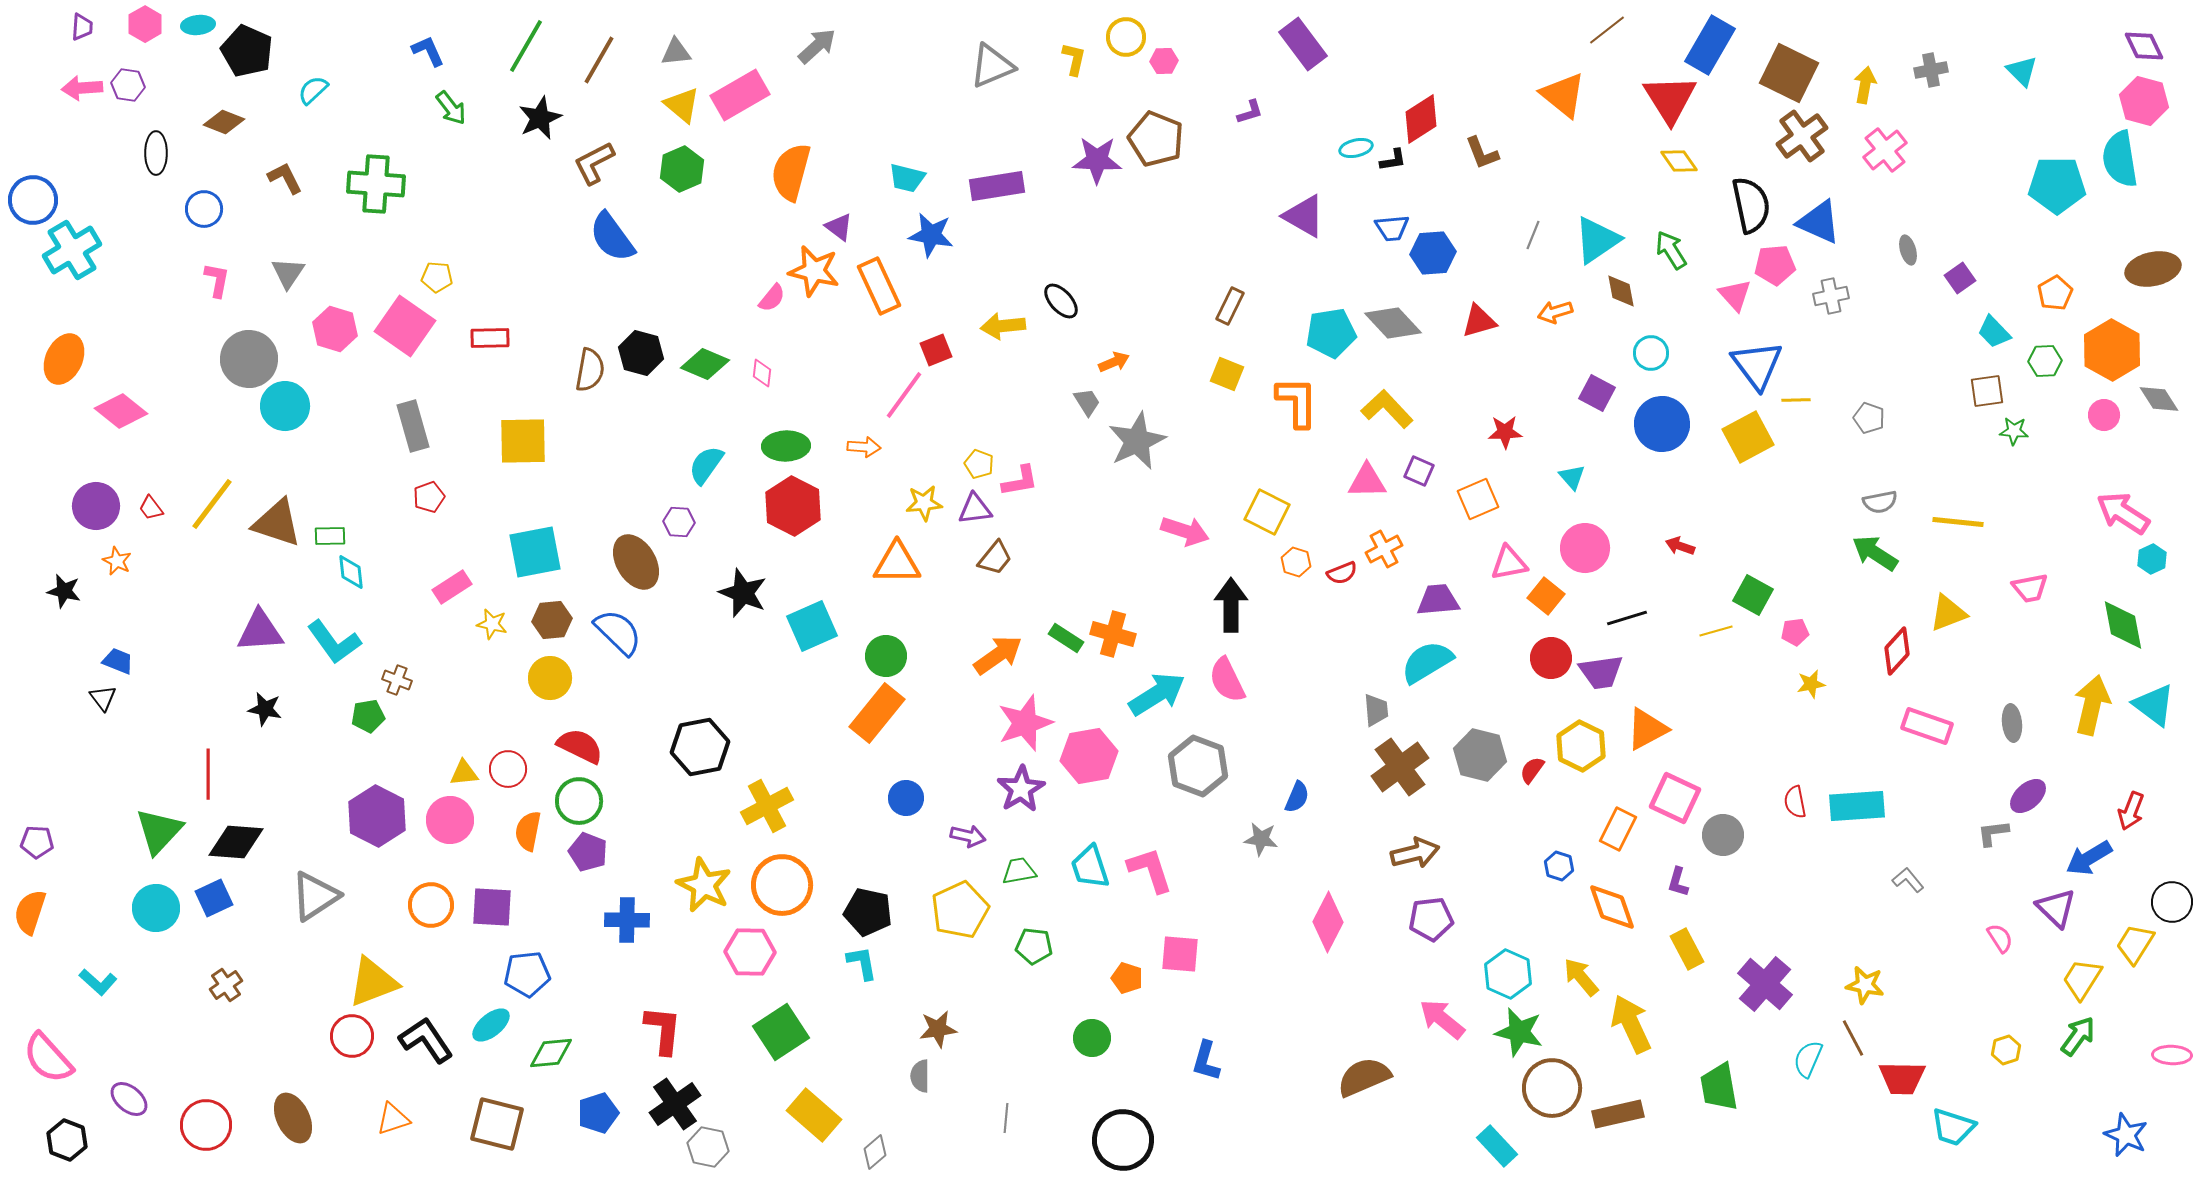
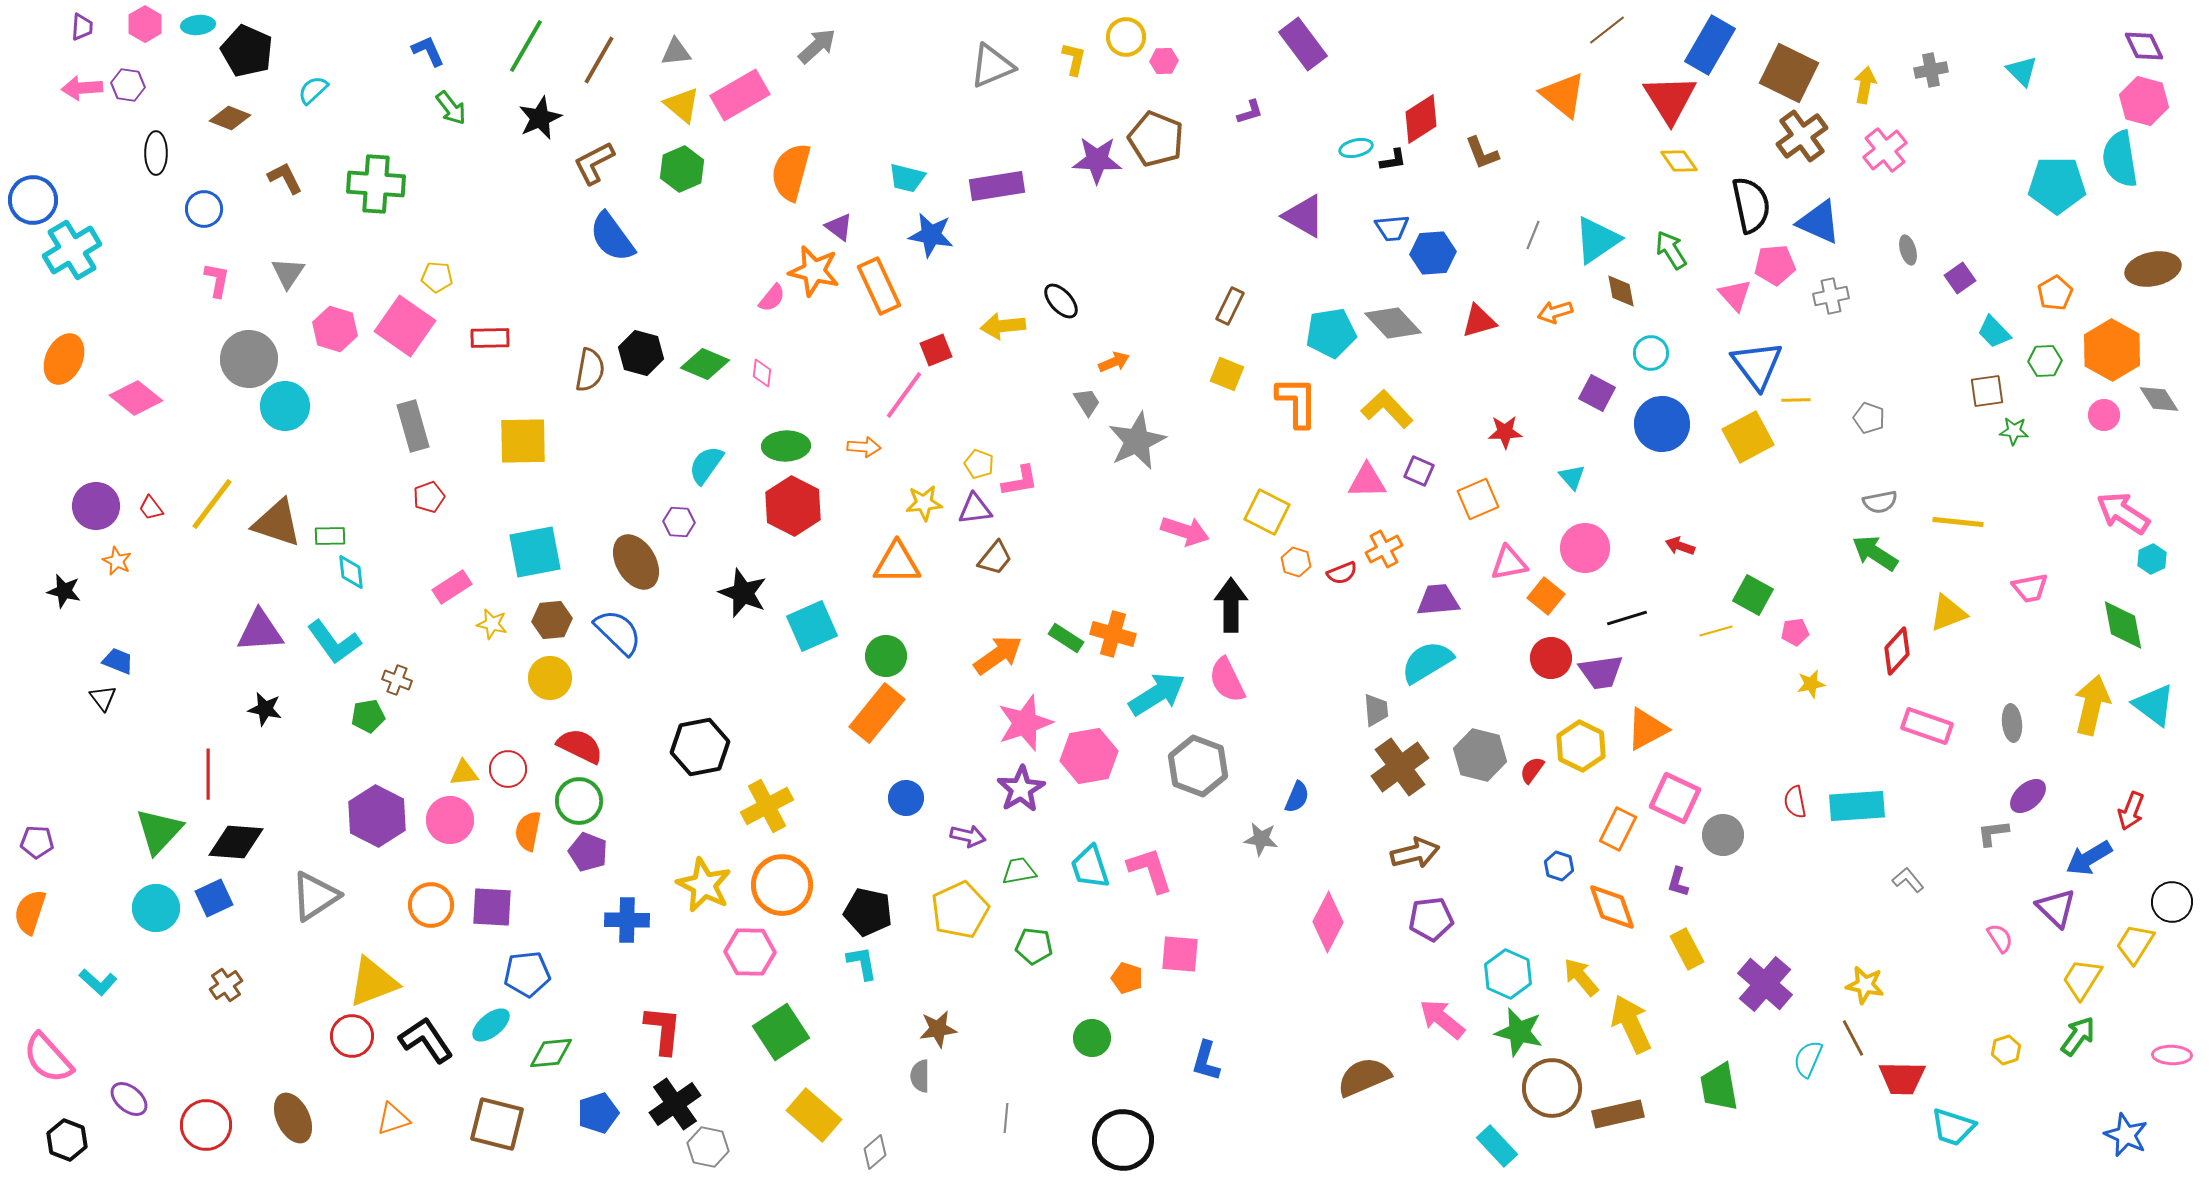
brown diamond at (224, 122): moved 6 px right, 4 px up
pink diamond at (121, 411): moved 15 px right, 13 px up
